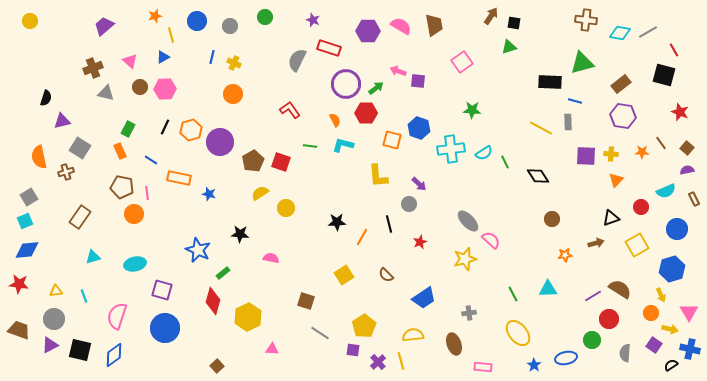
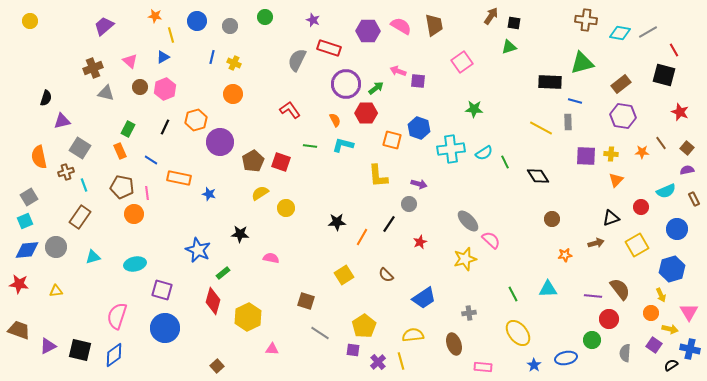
orange star at (155, 16): rotated 24 degrees clockwise
pink hexagon at (165, 89): rotated 20 degrees counterclockwise
green star at (472, 110): moved 2 px right, 1 px up
orange hexagon at (191, 130): moved 5 px right, 10 px up
purple arrow at (419, 184): rotated 28 degrees counterclockwise
black line at (389, 224): rotated 48 degrees clockwise
brown semicircle at (620, 289): rotated 20 degrees clockwise
cyan line at (84, 296): moved 111 px up
purple line at (593, 296): rotated 36 degrees clockwise
gray circle at (54, 319): moved 2 px right, 72 px up
purple triangle at (50, 345): moved 2 px left, 1 px down
